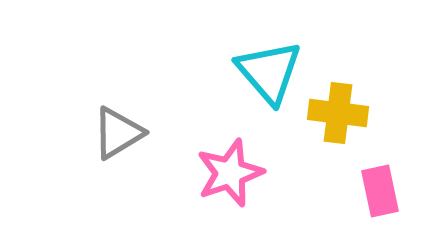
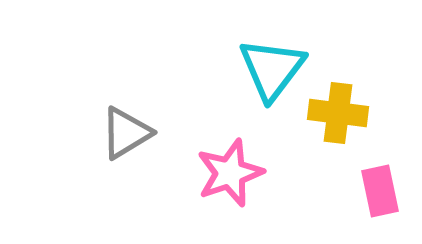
cyan triangle: moved 3 px right, 3 px up; rotated 18 degrees clockwise
gray triangle: moved 8 px right
